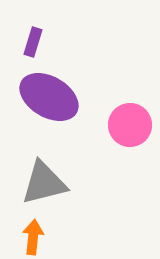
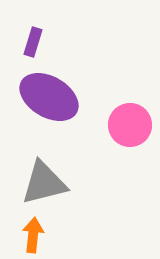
orange arrow: moved 2 px up
